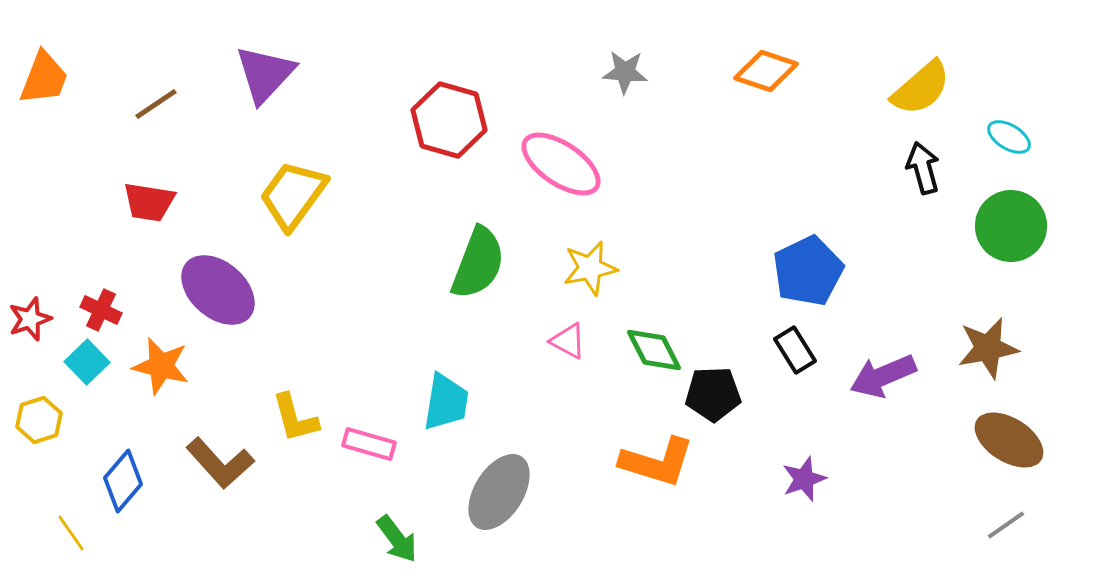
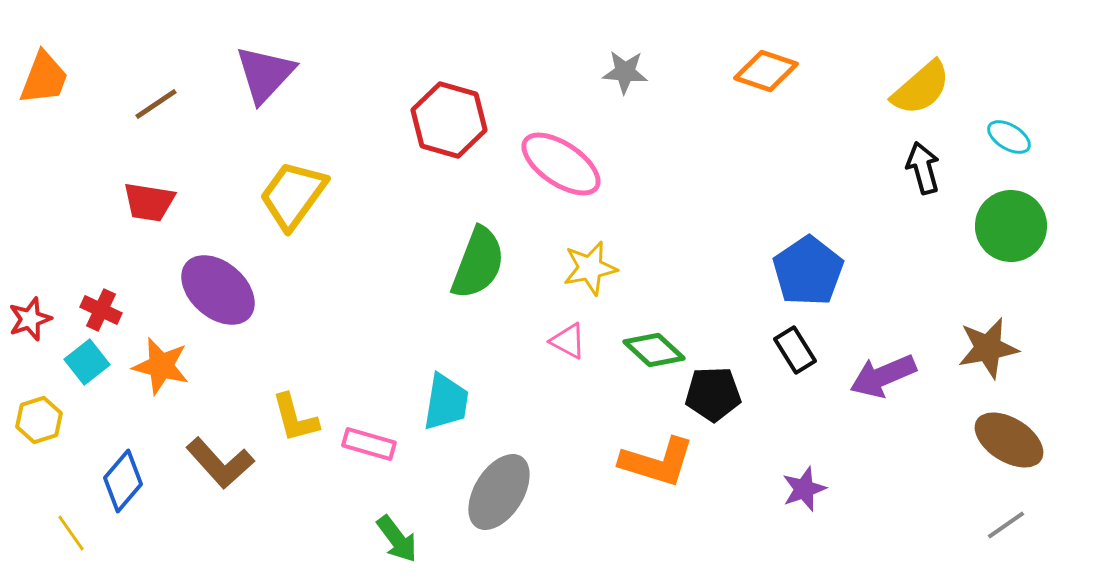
blue pentagon: rotated 8 degrees counterclockwise
green diamond: rotated 20 degrees counterclockwise
cyan square: rotated 6 degrees clockwise
purple star: moved 10 px down
